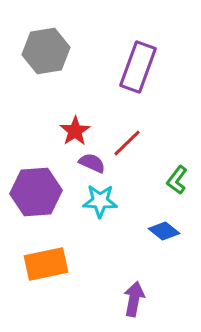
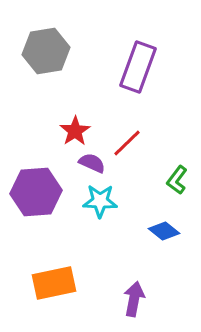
orange rectangle: moved 8 px right, 19 px down
